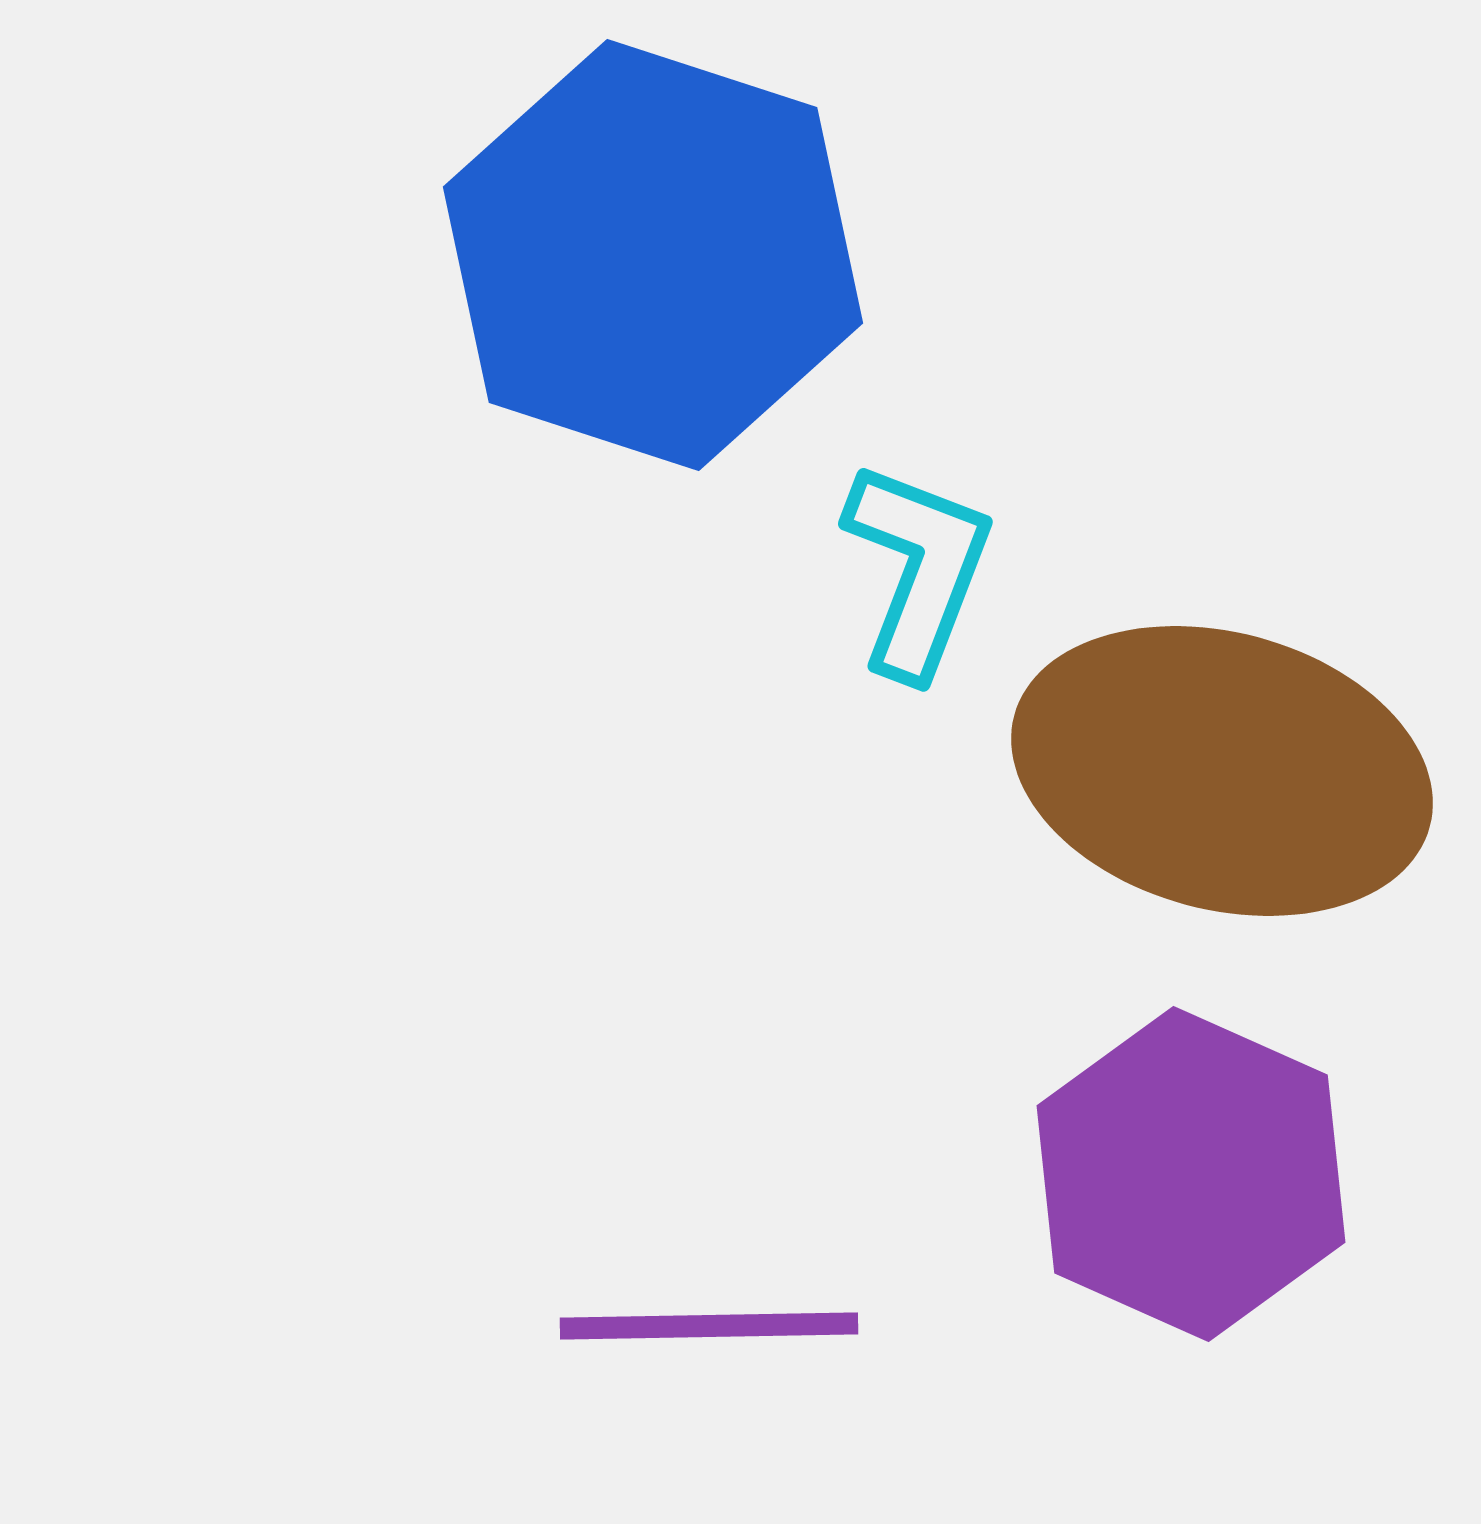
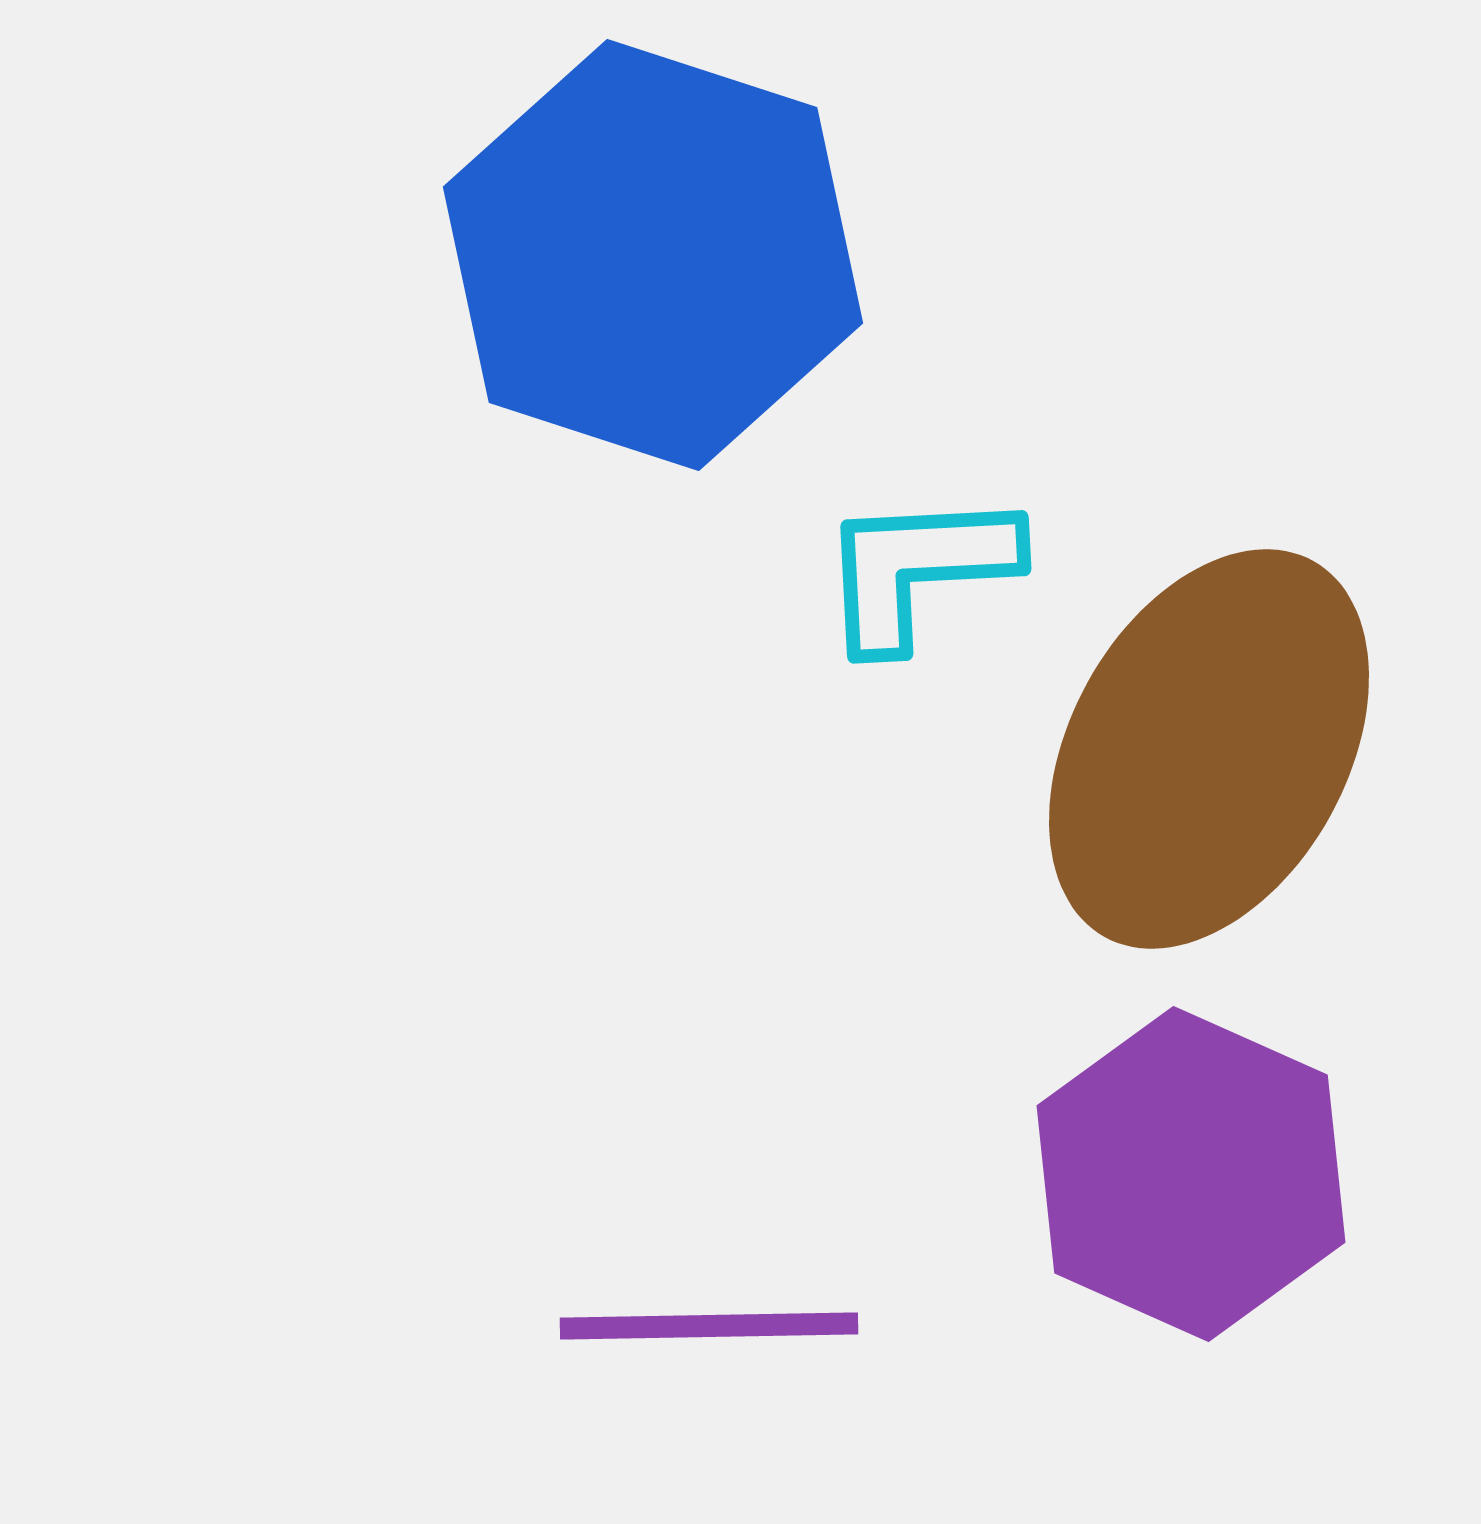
cyan L-shape: rotated 114 degrees counterclockwise
brown ellipse: moved 13 px left, 22 px up; rotated 76 degrees counterclockwise
